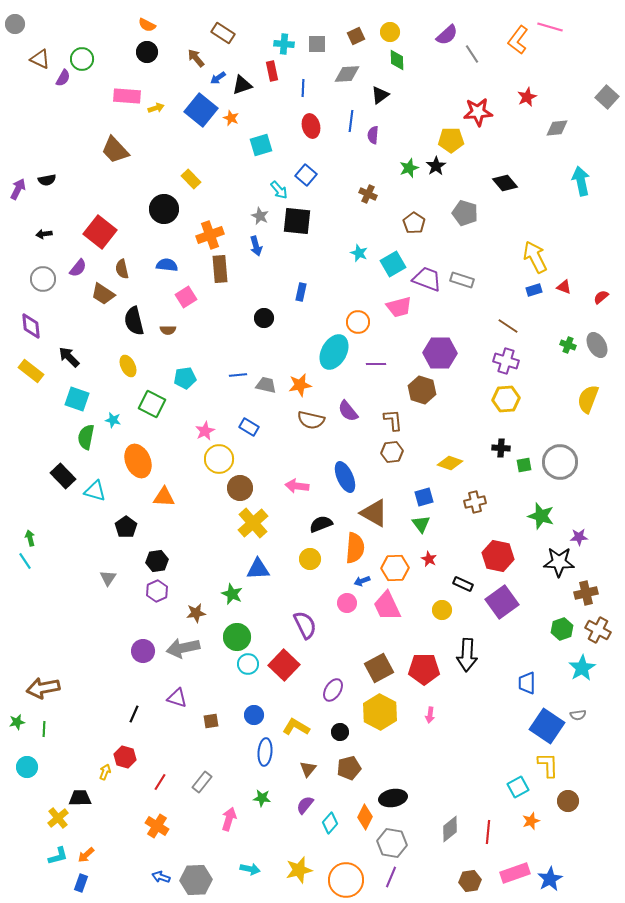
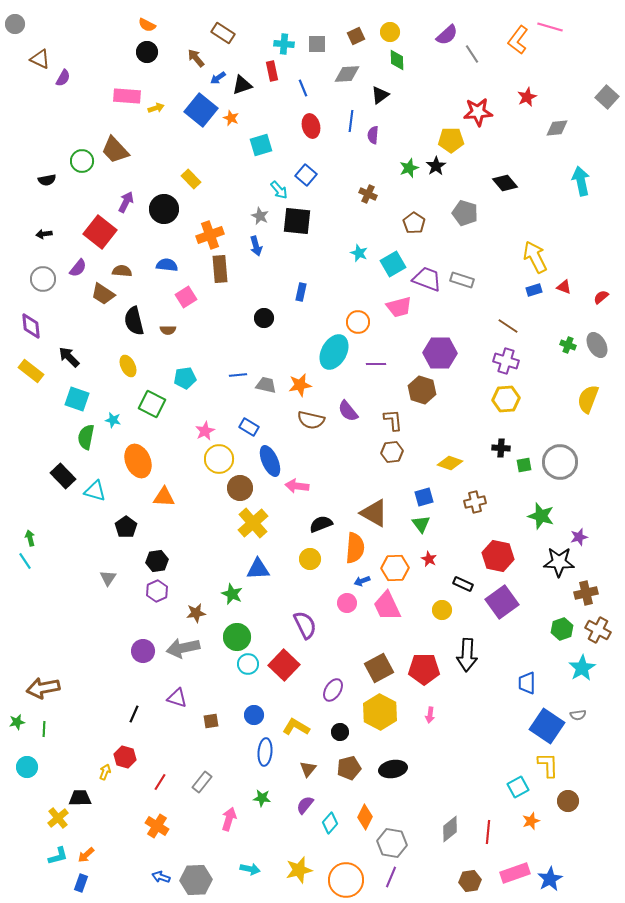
green circle at (82, 59): moved 102 px down
blue line at (303, 88): rotated 24 degrees counterclockwise
purple arrow at (18, 189): moved 108 px right, 13 px down
brown semicircle at (122, 269): moved 2 px down; rotated 108 degrees clockwise
blue ellipse at (345, 477): moved 75 px left, 16 px up
purple star at (579, 537): rotated 12 degrees counterclockwise
black ellipse at (393, 798): moved 29 px up
